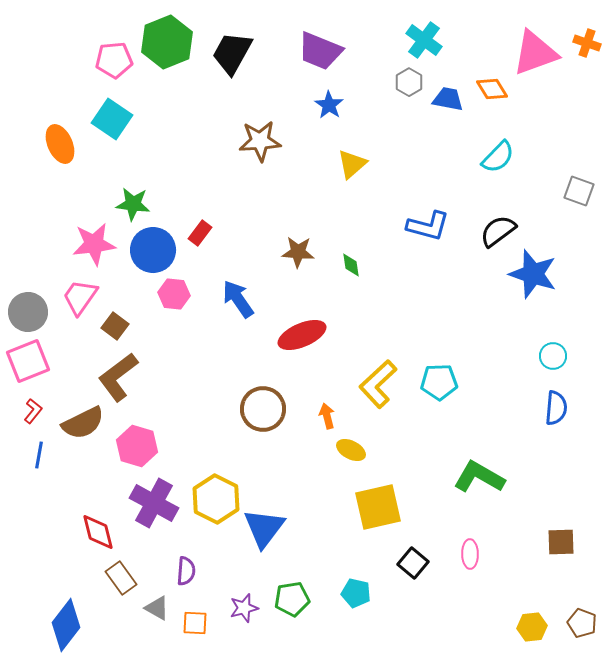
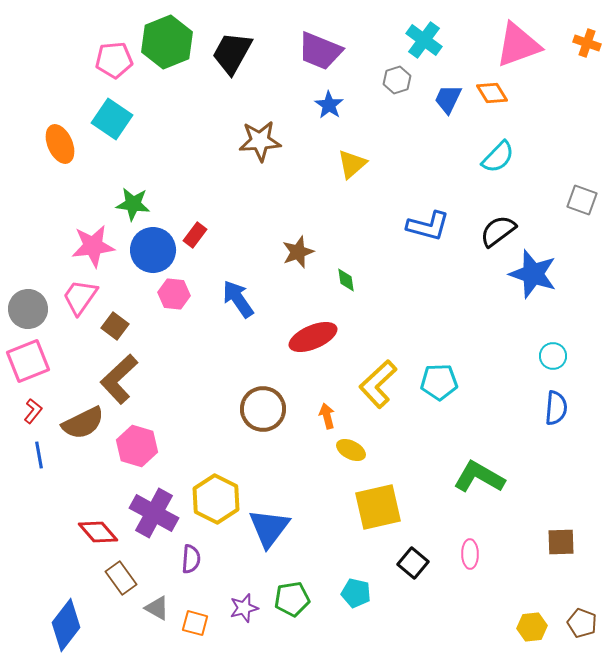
pink triangle at (535, 53): moved 17 px left, 8 px up
gray hexagon at (409, 82): moved 12 px left, 2 px up; rotated 12 degrees clockwise
orange diamond at (492, 89): moved 4 px down
blue trapezoid at (448, 99): rotated 76 degrees counterclockwise
gray square at (579, 191): moved 3 px right, 9 px down
red rectangle at (200, 233): moved 5 px left, 2 px down
pink star at (94, 244): moved 1 px left, 2 px down
brown star at (298, 252): rotated 24 degrees counterclockwise
green diamond at (351, 265): moved 5 px left, 15 px down
gray circle at (28, 312): moved 3 px up
red ellipse at (302, 335): moved 11 px right, 2 px down
brown L-shape at (118, 377): moved 1 px right, 2 px down; rotated 6 degrees counterclockwise
blue line at (39, 455): rotated 20 degrees counterclockwise
purple cross at (154, 503): moved 10 px down
blue triangle at (264, 528): moved 5 px right
red diamond at (98, 532): rotated 27 degrees counterclockwise
purple semicircle at (186, 571): moved 5 px right, 12 px up
orange square at (195, 623): rotated 12 degrees clockwise
